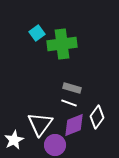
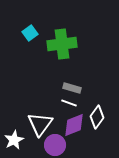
cyan square: moved 7 px left
